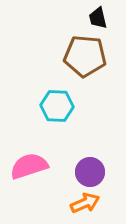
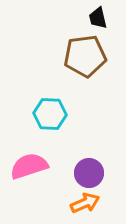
brown pentagon: rotated 12 degrees counterclockwise
cyan hexagon: moved 7 px left, 8 px down
purple circle: moved 1 px left, 1 px down
